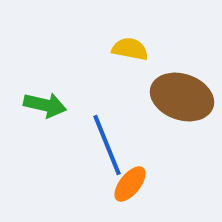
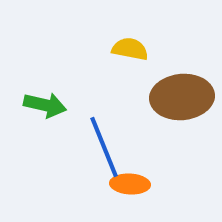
brown ellipse: rotated 24 degrees counterclockwise
blue line: moved 3 px left, 2 px down
orange ellipse: rotated 54 degrees clockwise
